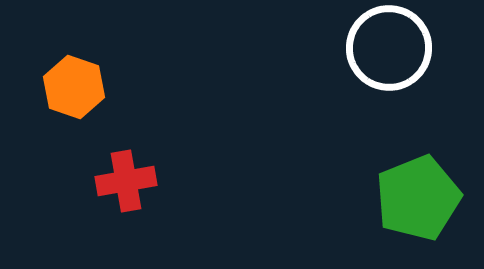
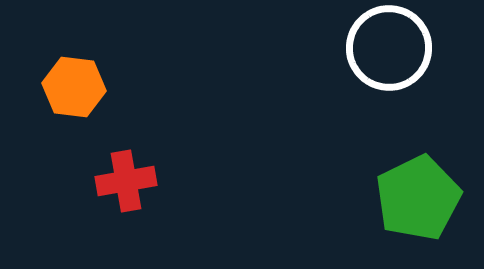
orange hexagon: rotated 12 degrees counterclockwise
green pentagon: rotated 4 degrees counterclockwise
